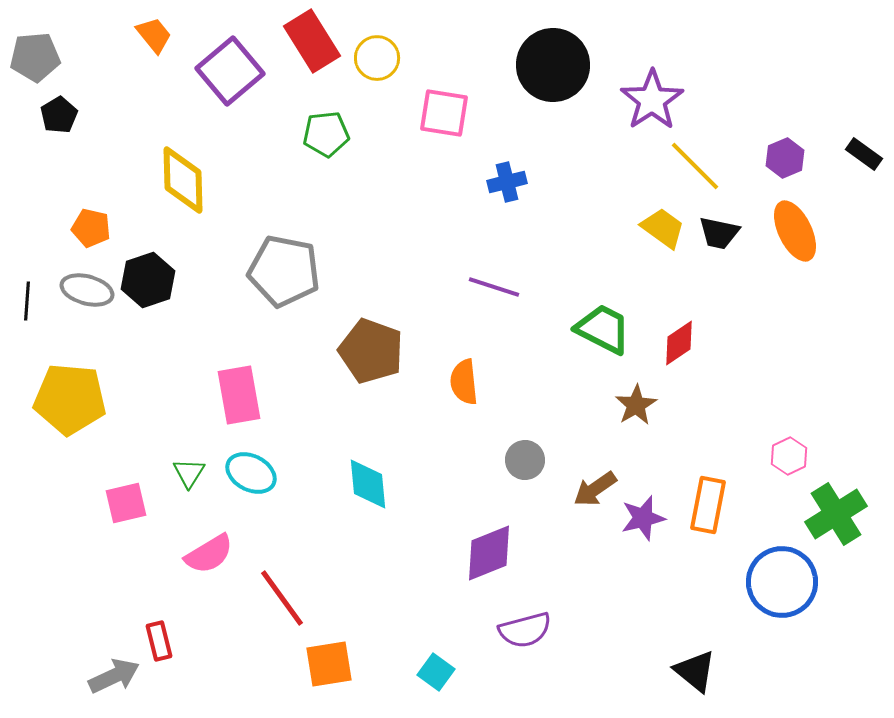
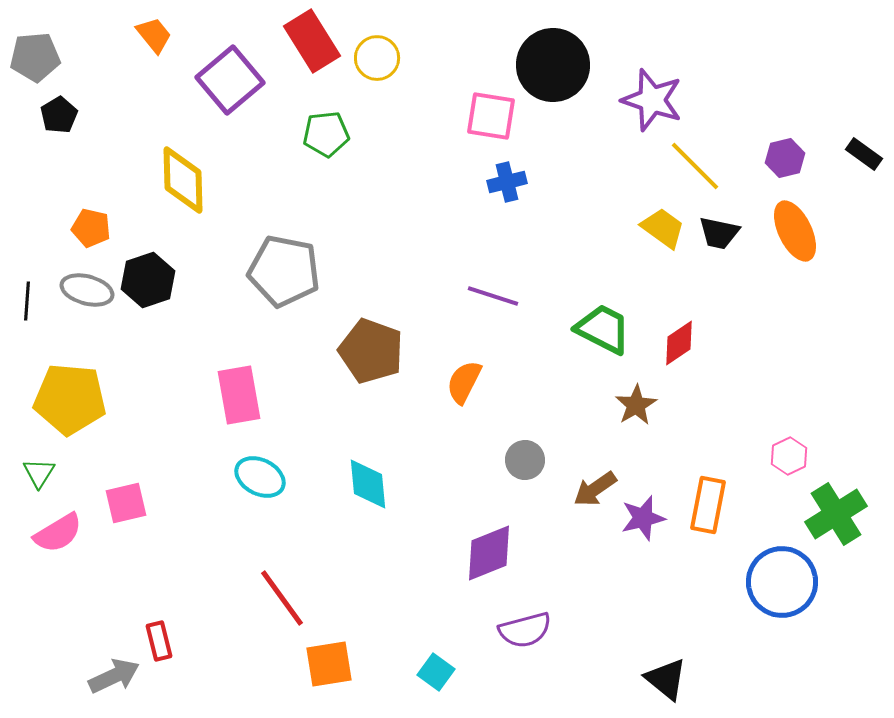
purple square at (230, 71): moved 9 px down
purple star at (652, 100): rotated 20 degrees counterclockwise
pink square at (444, 113): moved 47 px right, 3 px down
purple hexagon at (785, 158): rotated 9 degrees clockwise
purple line at (494, 287): moved 1 px left, 9 px down
orange semicircle at (464, 382): rotated 33 degrees clockwise
green triangle at (189, 473): moved 150 px left
cyan ellipse at (251, 473): moved 9 px right, 4 px down
pink semicircle at (209, 554): moved 151 px left, 21 px up
black triangle at (695, 671): moved 29 px left, 8 px down
